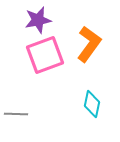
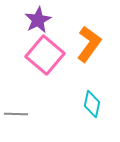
purple star: rotated 16 degrees counterclockwise
pink square: rotated 30 degrees counterclockwise
